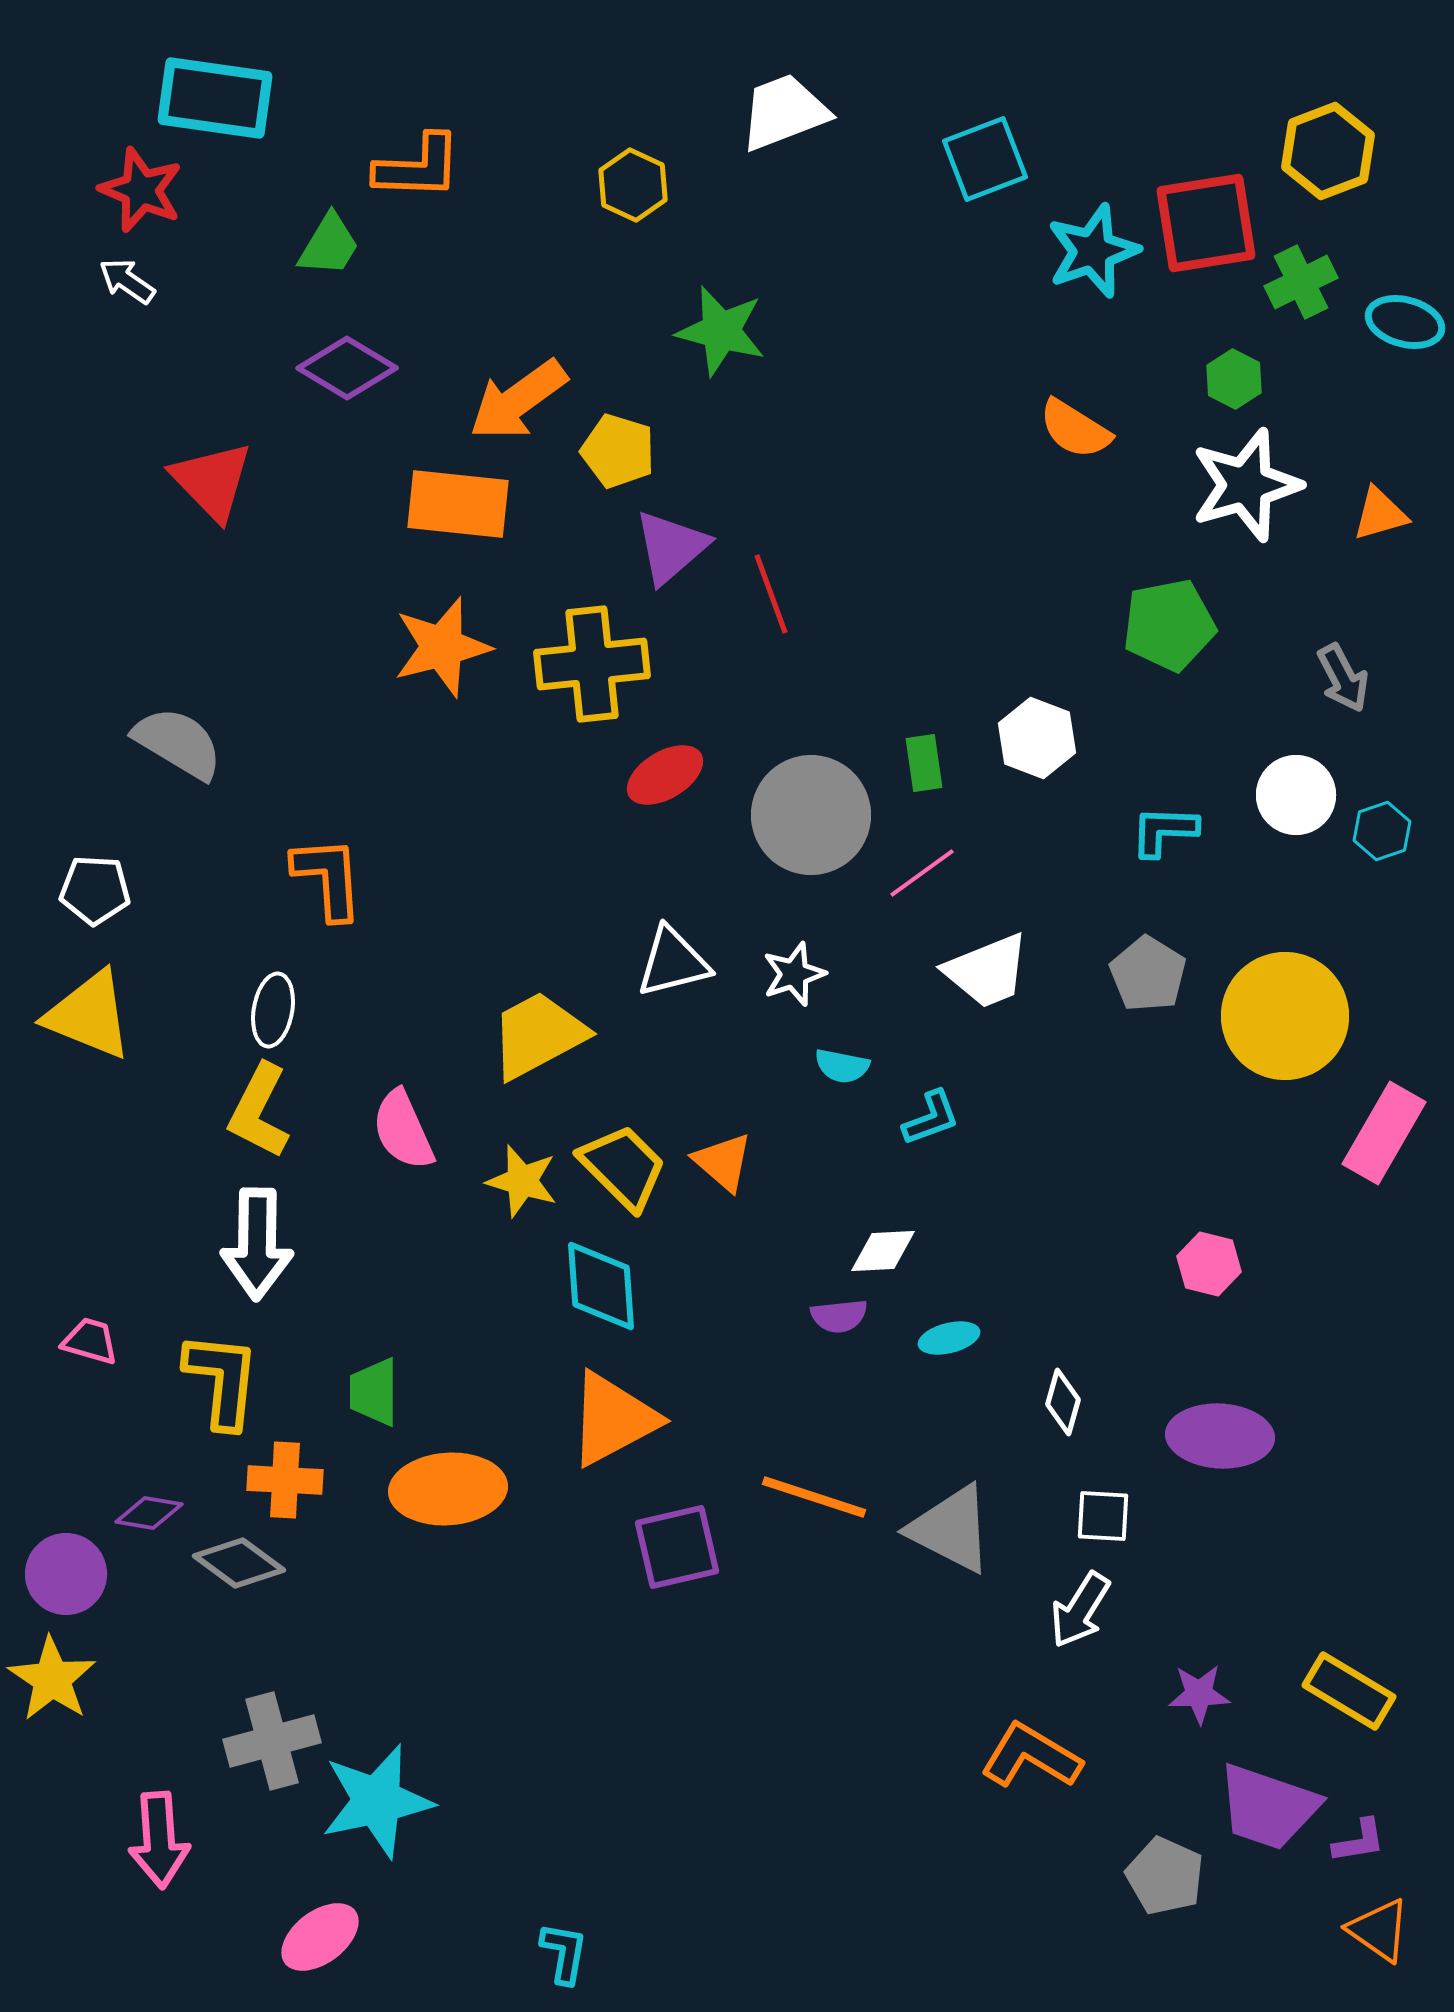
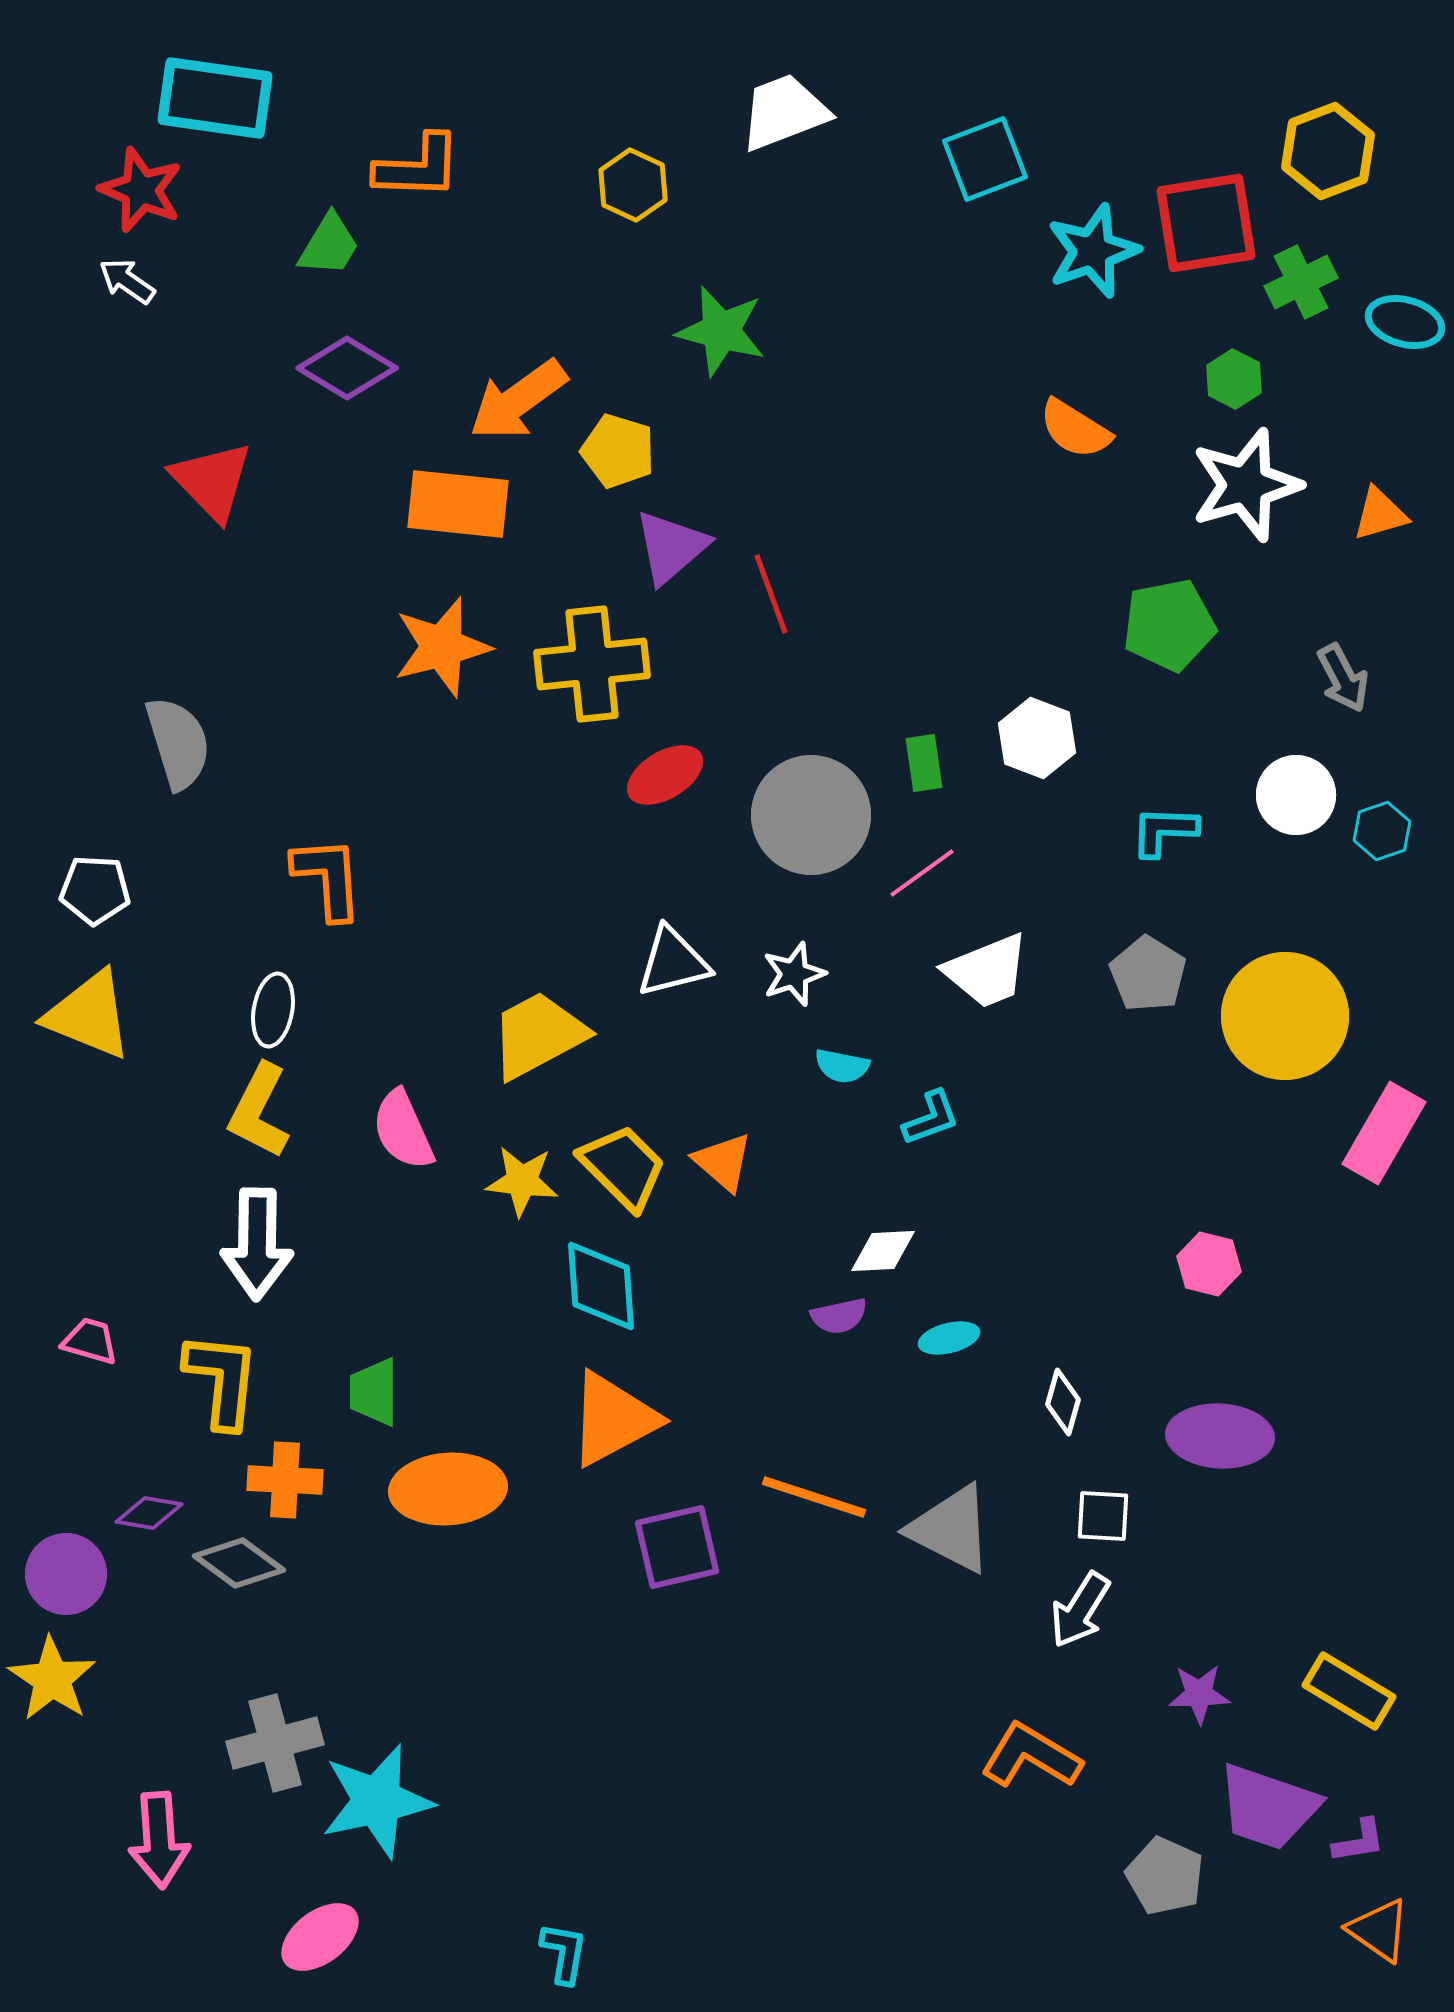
gray semicircle at (178, 743): rotated 42 degrees clockwise
yellow star at (522, 1181): rotated 10 degrees counterclockwise
purple semicircle at (839, 1316): rotated 6 degrees counterclockwise
gray cross at (272, 1741): moved 3 px right, 2 px down
